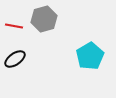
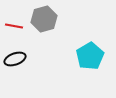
black ellipse: rotated 15 degrees clockwise
